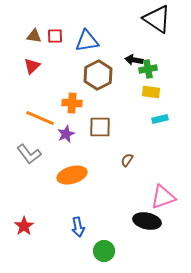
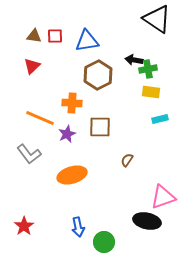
purple star: moved 1 px right
green circle: moved 9 px up
